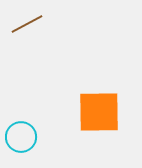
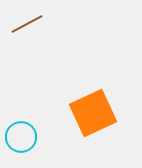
orange square: moved 6 px left, 1 px down; rotated 24 degrees counterclockwise
